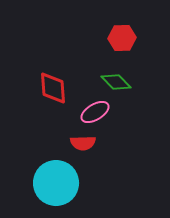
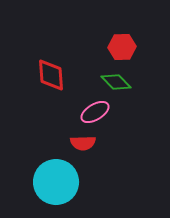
red hexagon: moved 9 px down
red diamond: moved 2 px left, 13 px up
cyan circle: moved 1 px up
